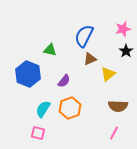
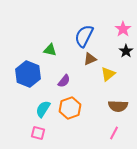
pink star: rotated 21 degrees counterclockwise
